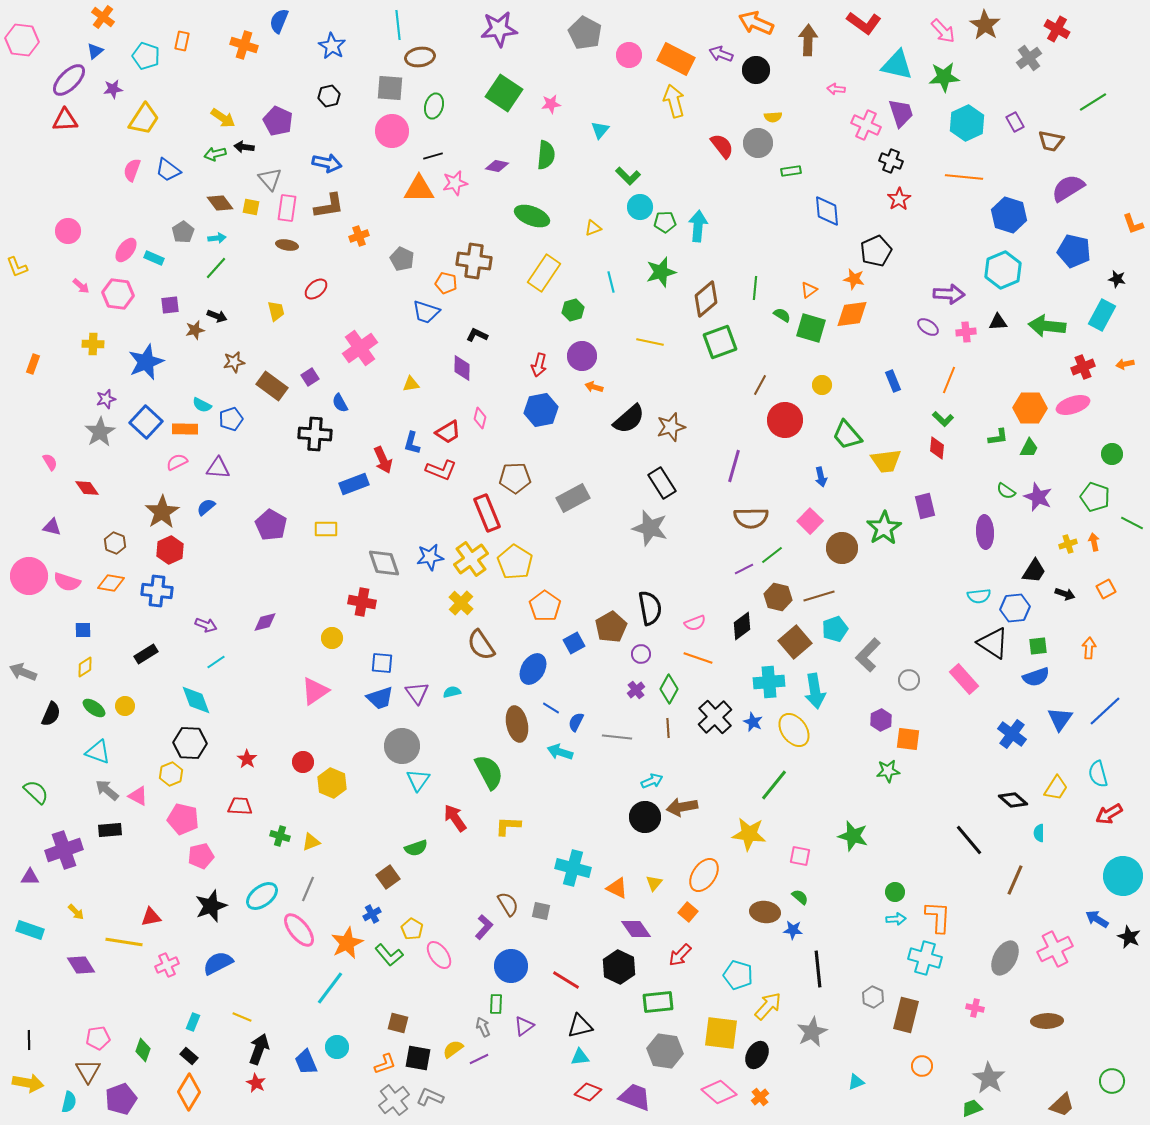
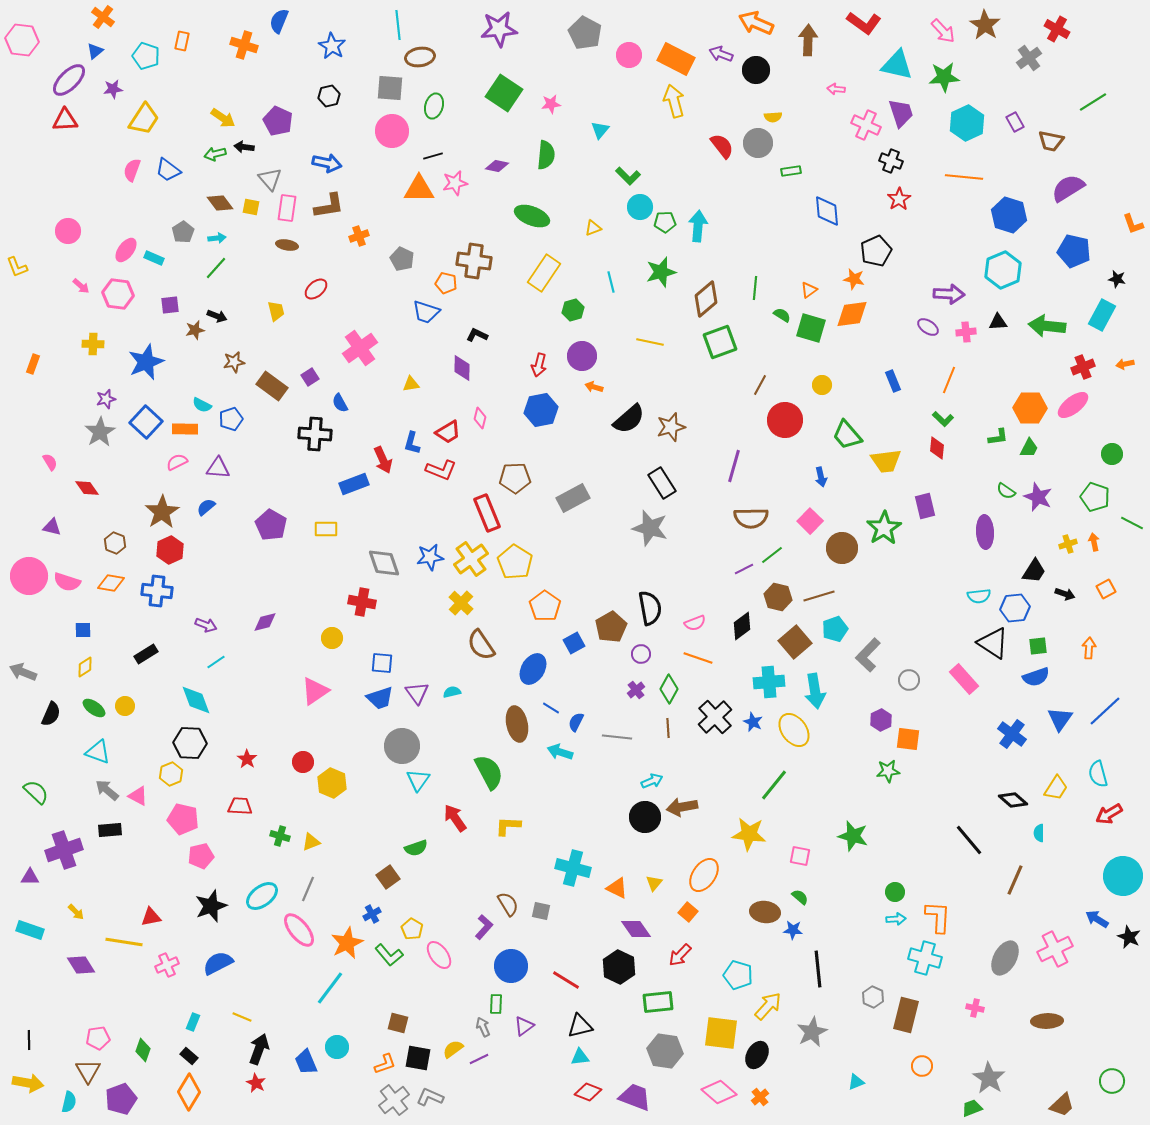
pink ellipse at (1073, 405): rotated 20 degrees counterclockwise
